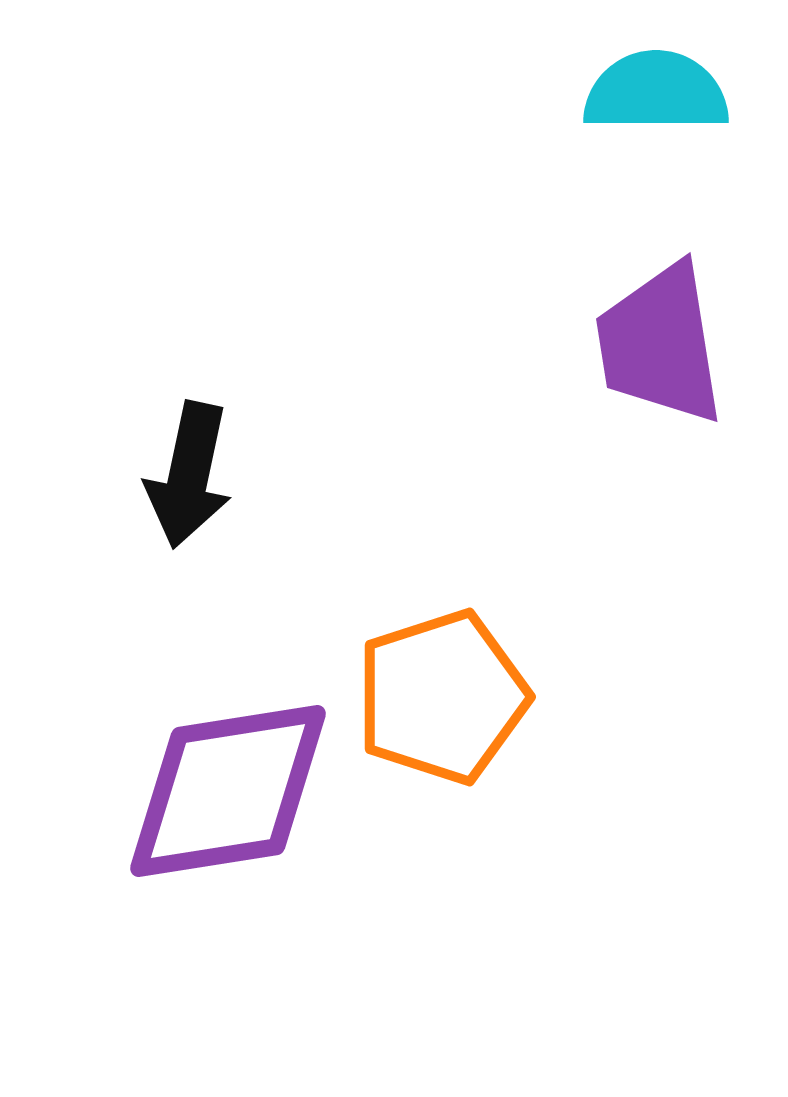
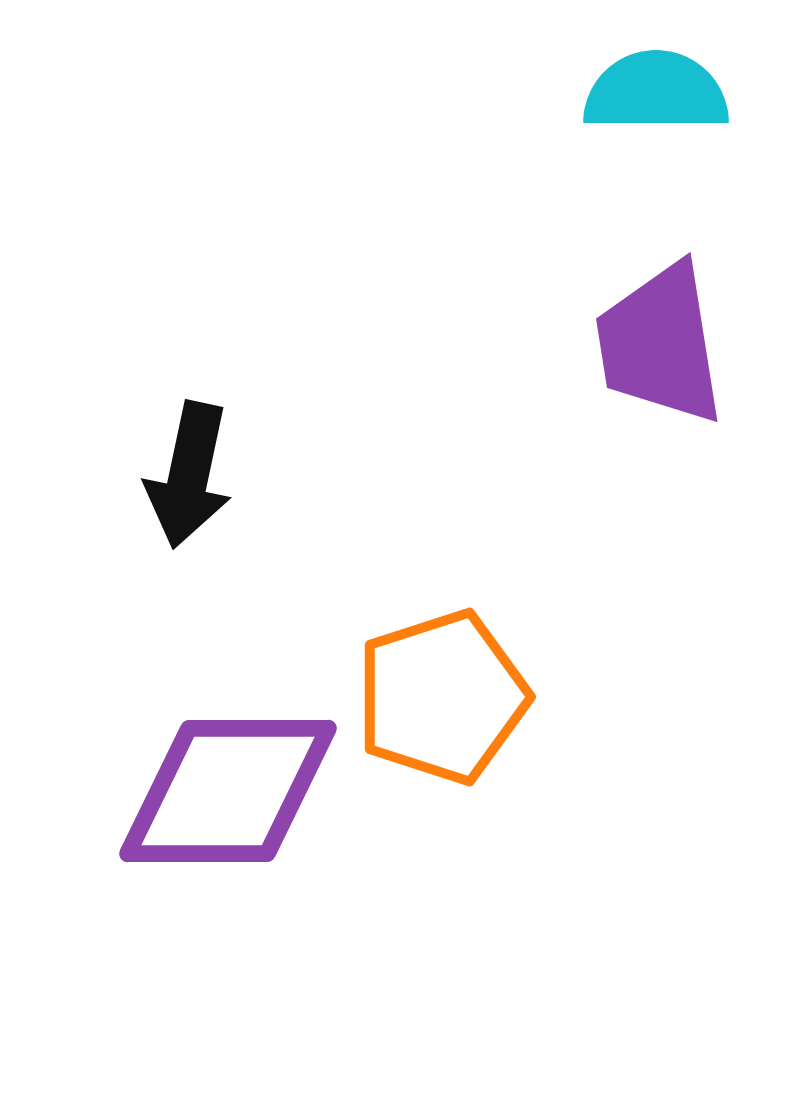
purple diamond: rotated 9 degrees clockwise
